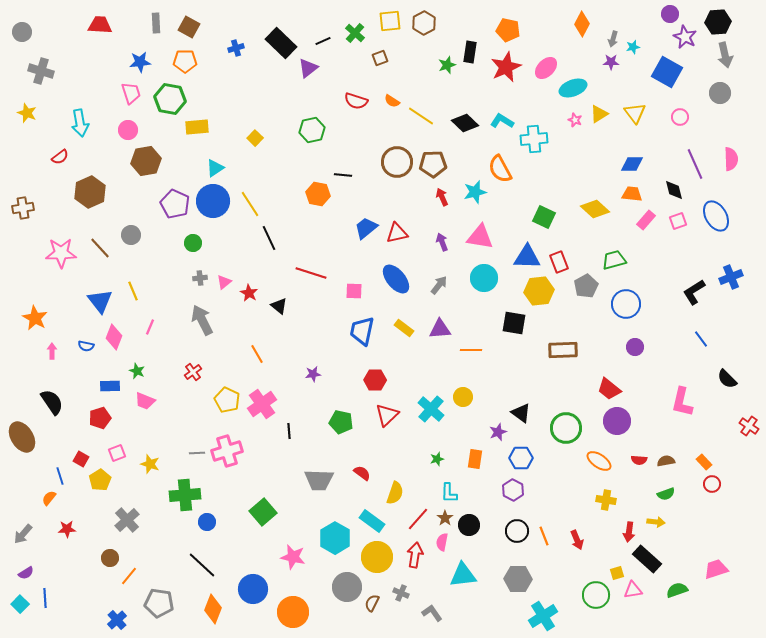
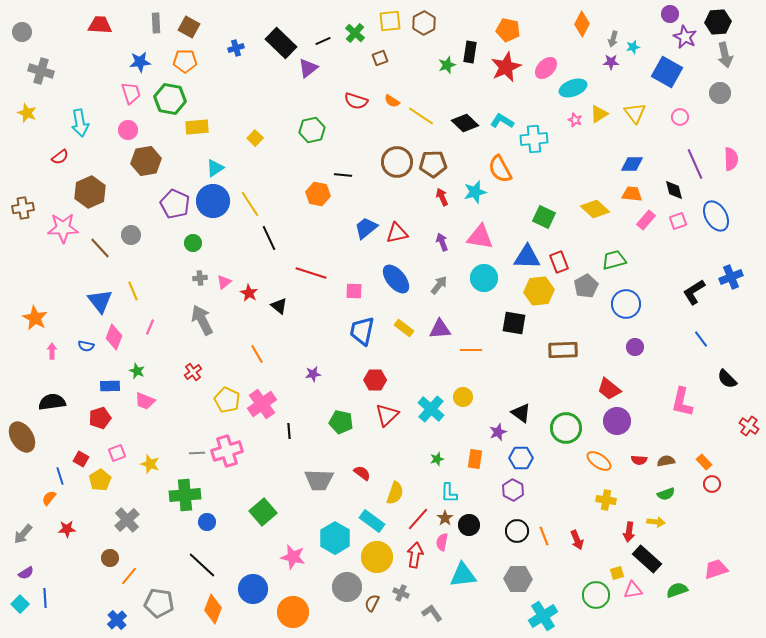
pink star at (61, 253): moved 2 px right, 25 px up
black semicircle at (52, 402): rotated 64 degrees counterclockwise
